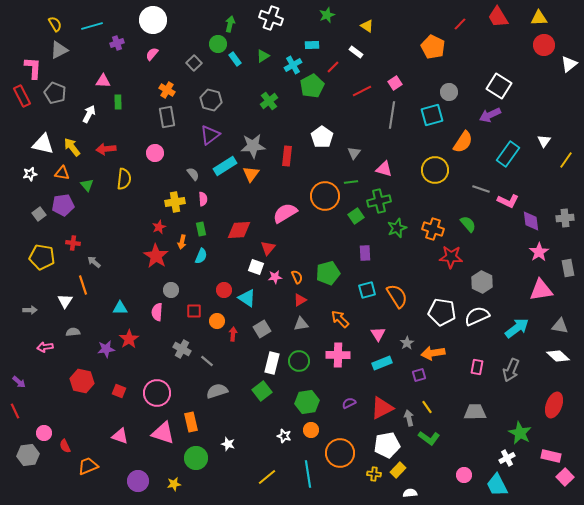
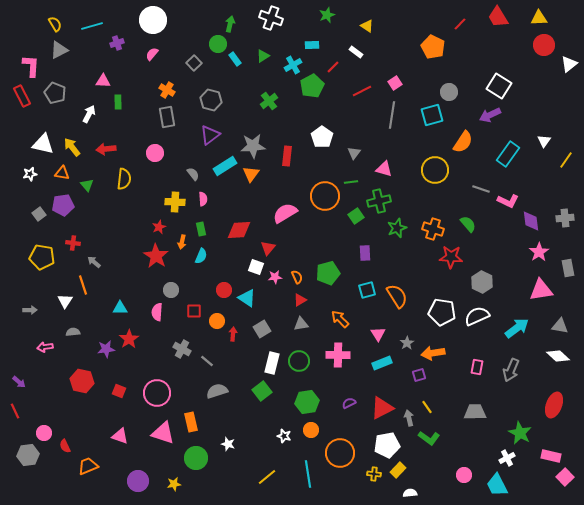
pink L-shape at (33, 68): moved 2 px left, 2 px up
yellow cross at (175, 202): rotated 12 degrees clockwise
